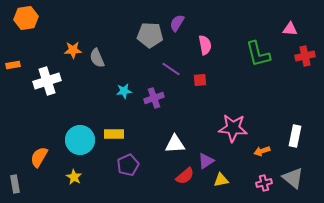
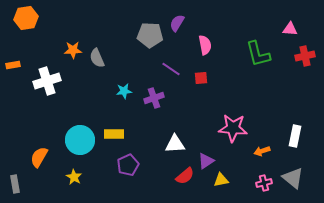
red square: moved 1 px right, 2 px up
